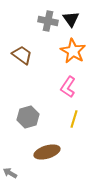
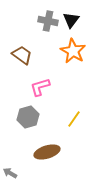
black triangle: moved 1 px down; rotated 12 degrees clockwise
pink L-shape: moved 28 px left; rotated 40 degrees clockwise
yellow line: rotated 18 degrees clockwise
